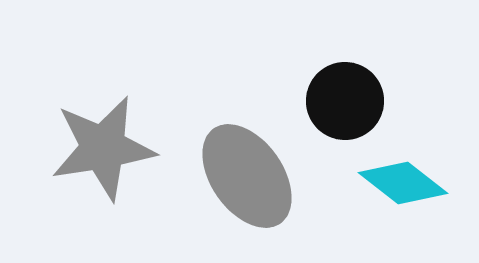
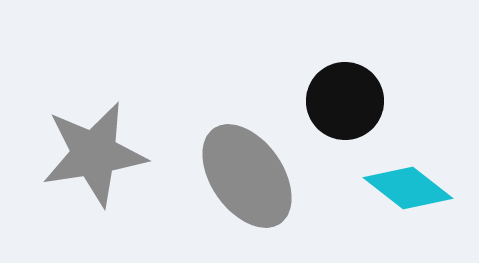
gray star: moved 9 px left, 6 px down
cyan diamond: moved 5 px right, 5 px down
